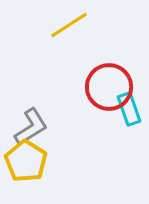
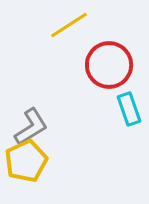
red circle: moved 22 px up
yellow pentagon: rotated 15 degrees clockwise
